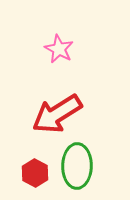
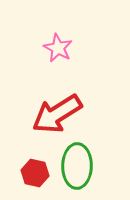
pink star: moved 1 px left, 1 px up
red hexagon: rotated 16 degrees counterclockwise
